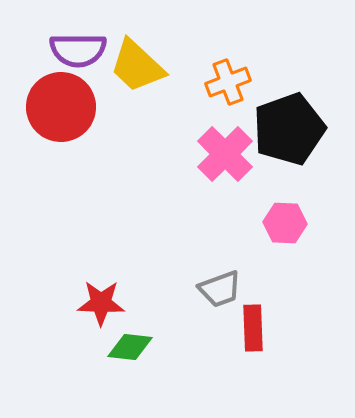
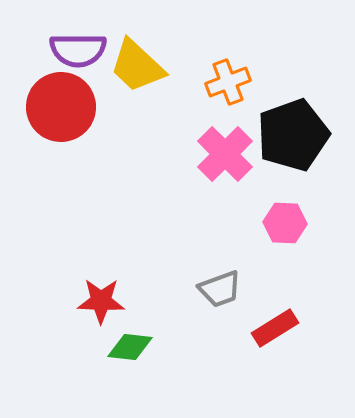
black pentagon: moved 4 px right, 6 px down
red star: moved 2 px up
red rectangle: moved 22 px right; rotated 60 degrees clockwise
